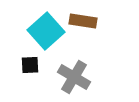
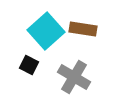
brown rectangle: moved 8 px down
black square: moved 1 px left; rotated 30 degrees clockwise
